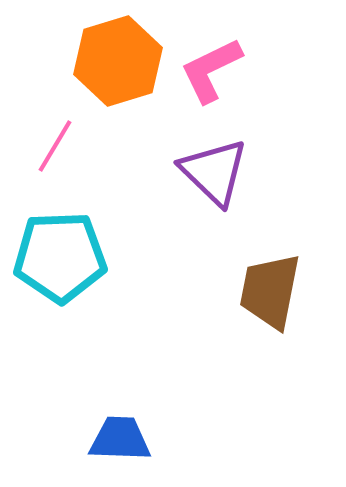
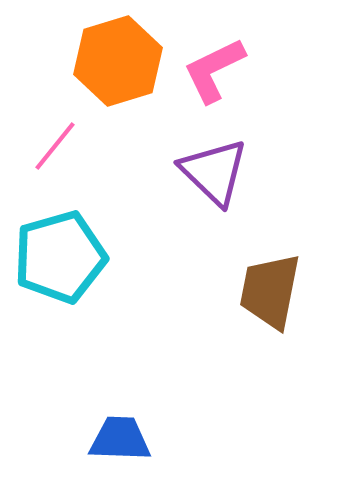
pink L-shape: moved 3 px right
pink line: rotated 8 degrees clockwise
cyan pentagon: rotated 14 degrees counterclockwise
